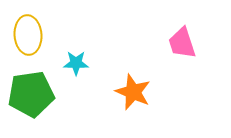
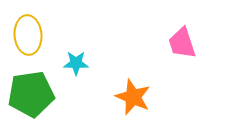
orange star: moved 5 px down
